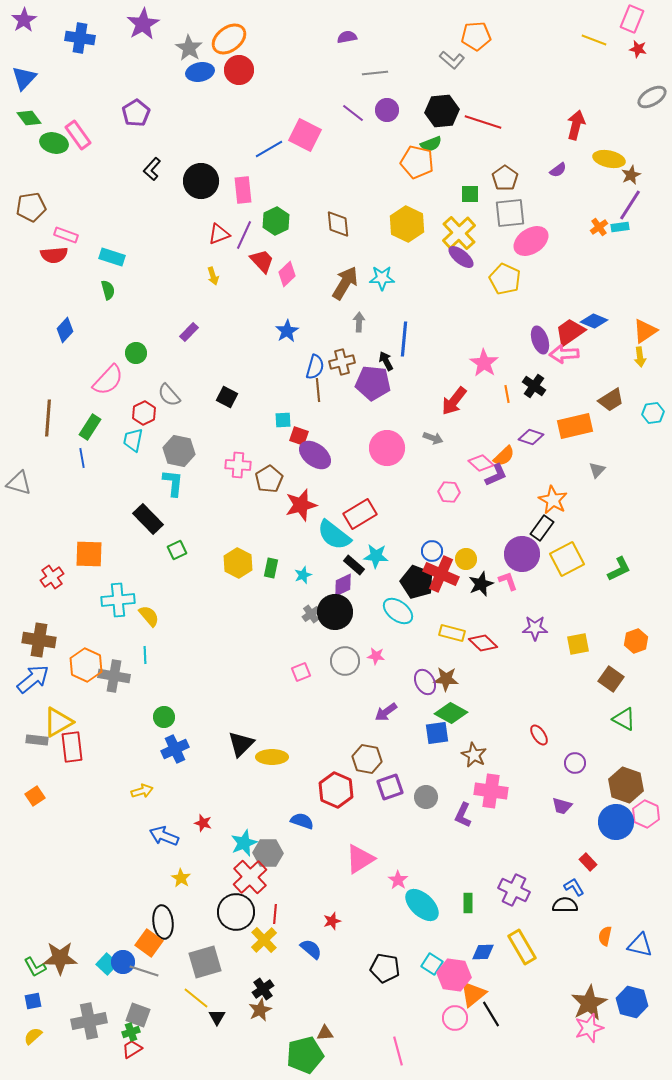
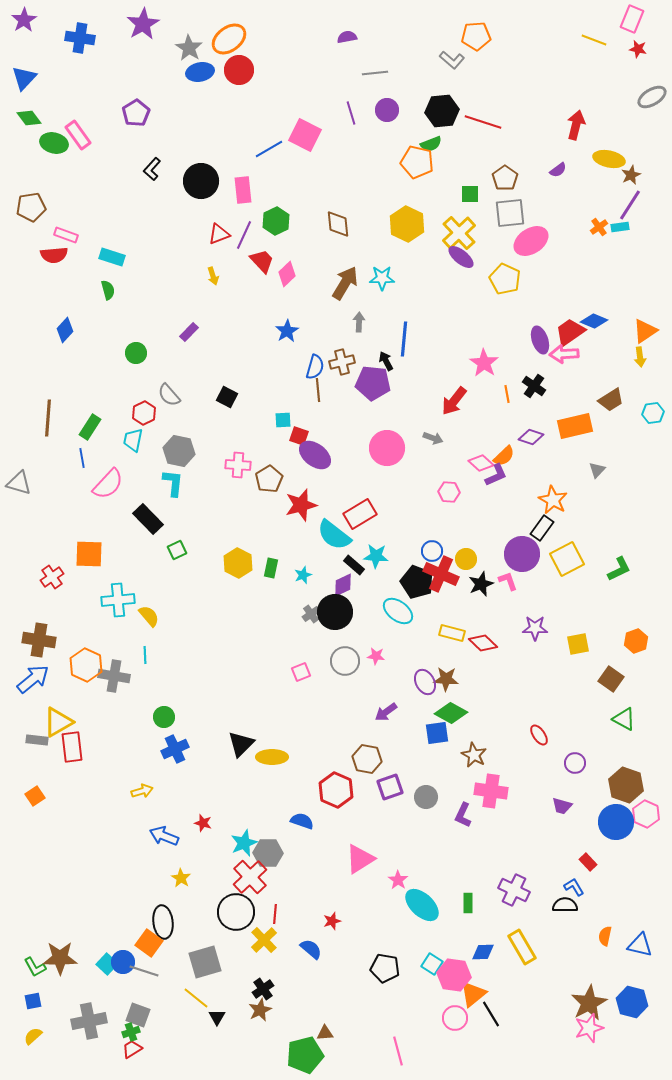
purple line at (353, 113): moved 2 px left; rotated 35 degrees clockwise
pink semicircle at (108, 380): moved 104 px down
